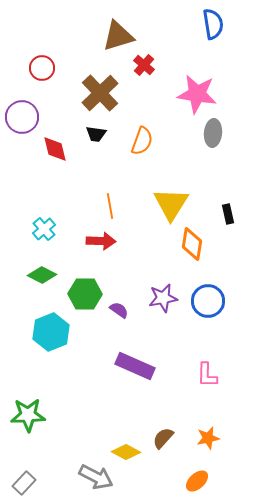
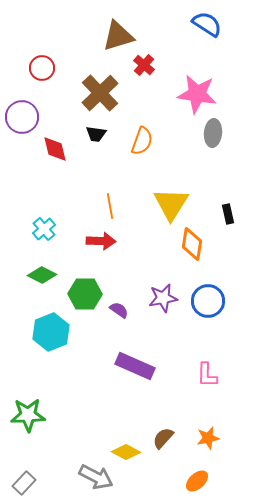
blue semicircle: moved 6 px left; rotated 48 degrees counterclockwise
